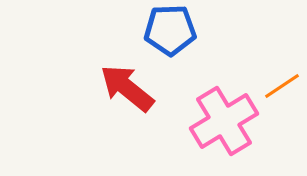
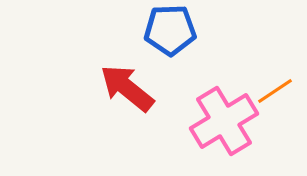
orange line: moved 7 px left, 5 px down
